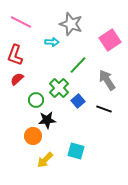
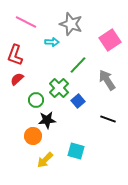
pink line: moved 5 px right
black line: moved 4 px right, 10 px down
